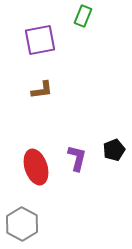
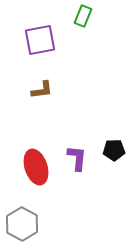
black pentagon: rotated 20 degrees clockwise
purple L-shape: rotated 8 degrees counterclockwise
